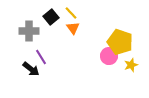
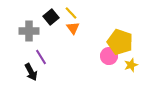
black arrow: moved 3 px down; rotated 24 degrees clockwise
